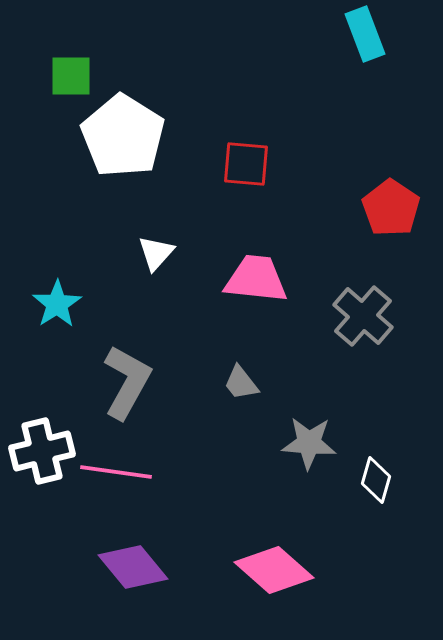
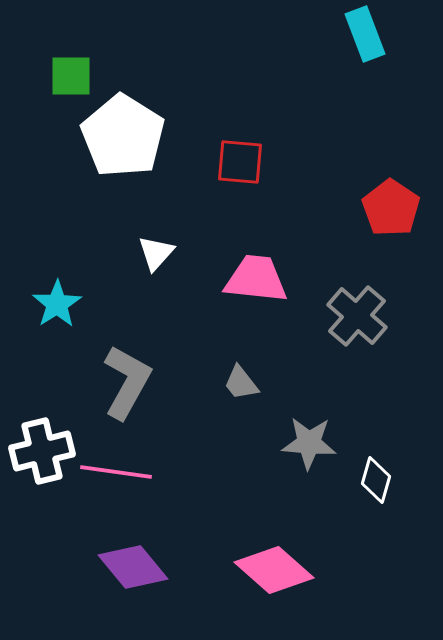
red square: moved 6 px left, 2 px up
gray cross: moved 6 px left
